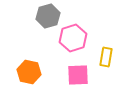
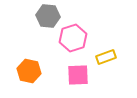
gray hexagon: rotated 20 degrees clockwise
yellow rectangle: rotated 60 degrees clockwise
orange hexagon: moved 1 px up
